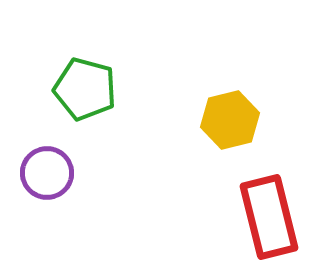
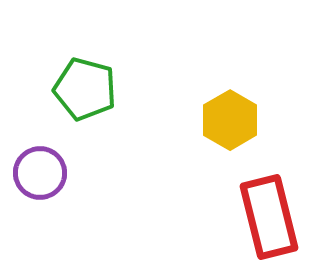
yellow hexagon: rotated 16 degrees counterclockwise
purple circle: moved 7 px left
